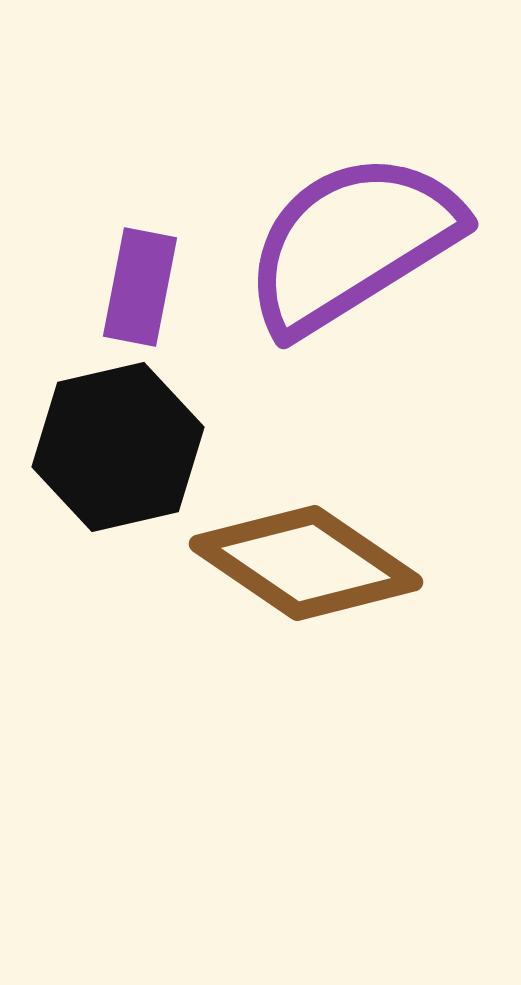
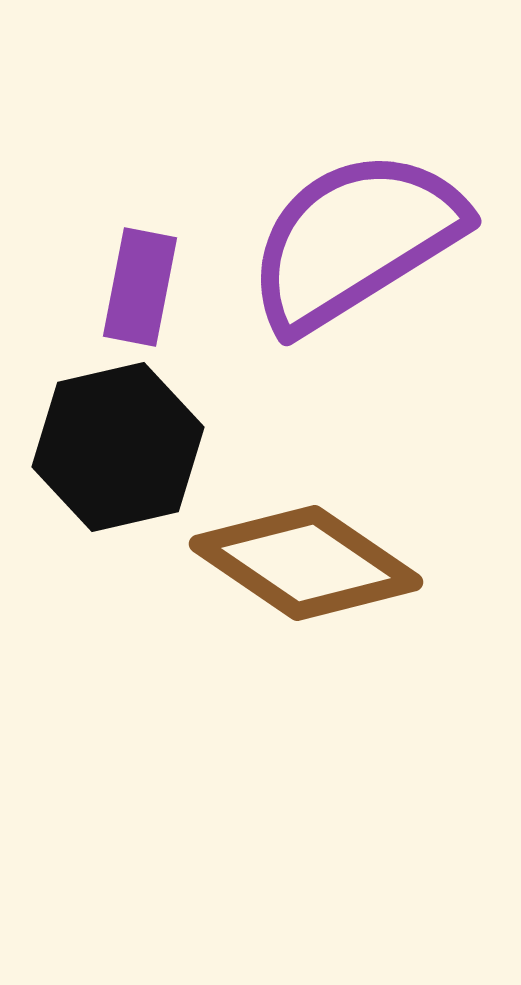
purple semicircle: moved 3 px right, 3 px up
